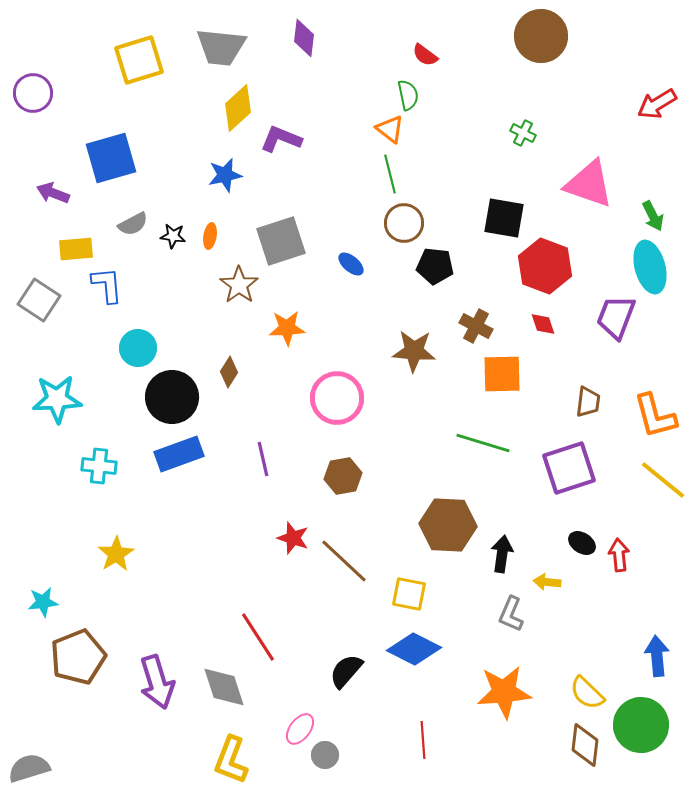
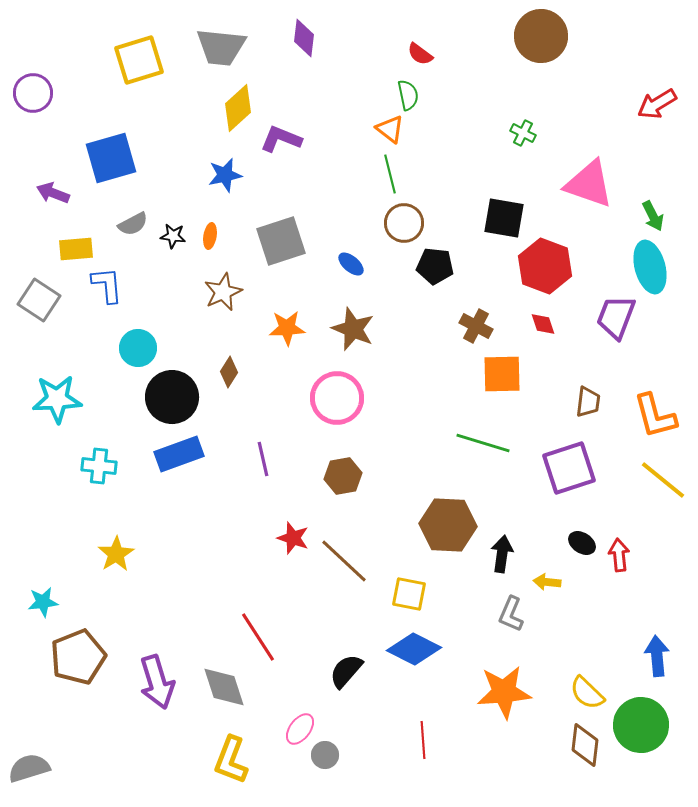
red semicircle at (425, 55): moved 5 px left, 1 px up
brown star at (239, 285): moved 16 px left, 7 px down; rotated 12 degrees clockwise
brown star at (414, 351): moved 61 px left, 22 px up; rotated 18 degrees clockwise
